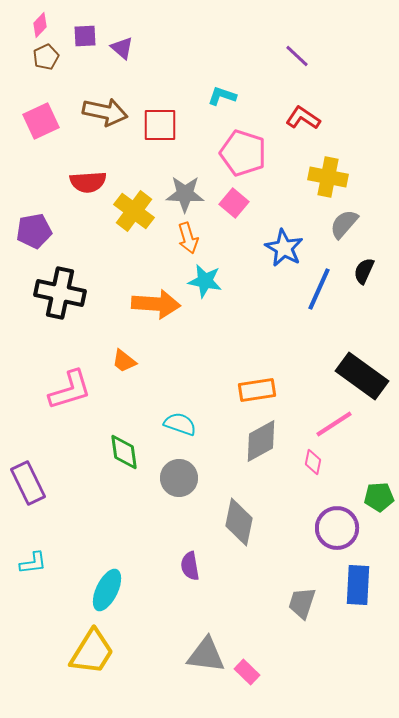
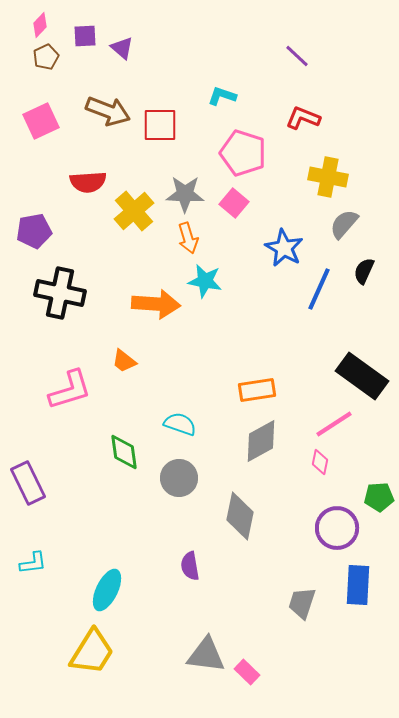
brown arrow at (105, 112): moved 3 px right, 1 px up; rotated 9 degrees clockwise
red L-shape at (303, 118): rotated 12 degrees counterclockwise
yellow cross at (134, 211): rotated 12 degrees clockwise
pink diamond at (313, 462): moved 7 px right
gray diamond at (239, 522): moved 1 px right, 6 px up
